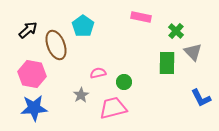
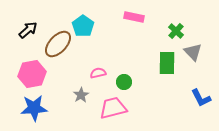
pink rectangle: moved 7 px left
brown ellipse: moved 2 px right, 1 px up; rotated 64 degrees clockwise
pink hexagon: rotated 20 degrees counterclockwise
